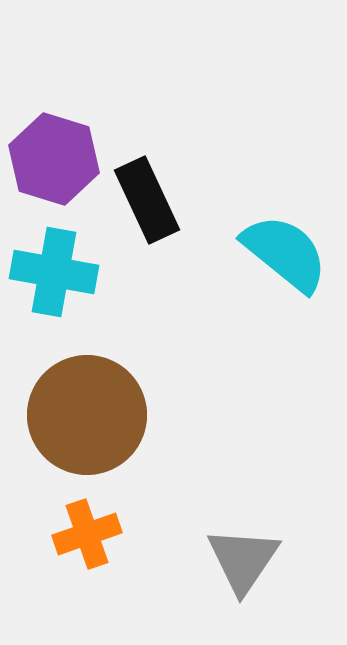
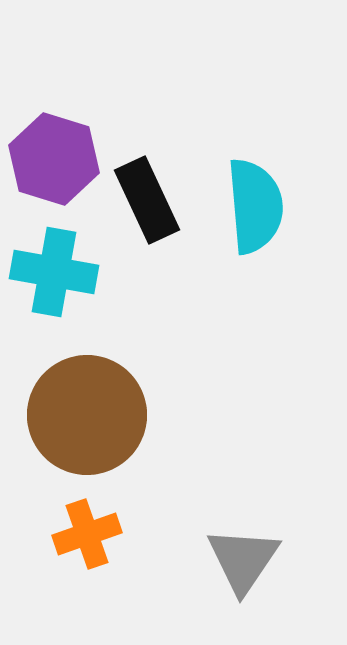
cyan semicircle: moved 30 px left, 47 px up; rotated 46 degrees clockwise
